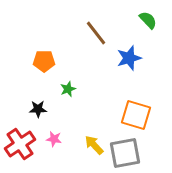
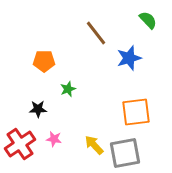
orange square: moved 3 px up; rotated 24 degrees counterclockwise
